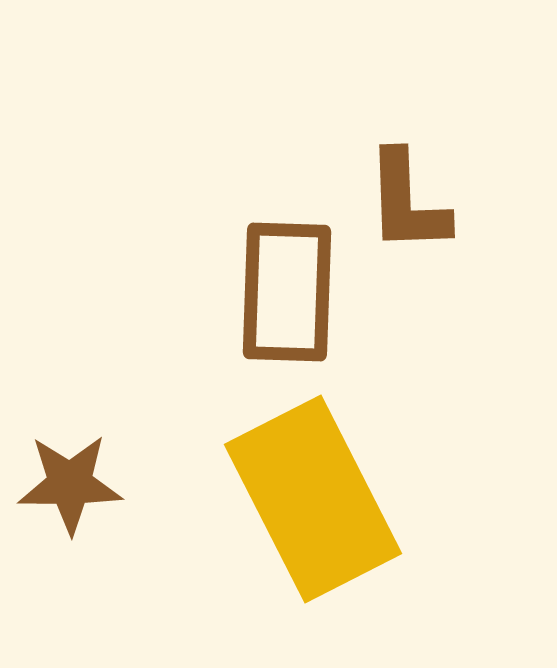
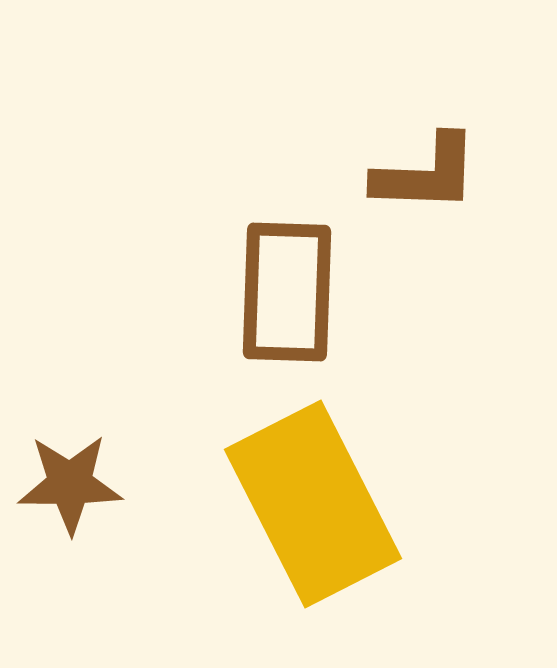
brown L-shape: moved 19 px right, 28 px up; rotated 86 degrees counterclockwise
yellow rectangle: moved 5 px down
